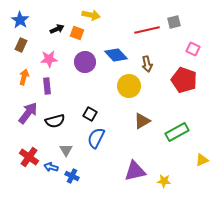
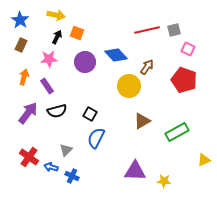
yellow arrow: moved 35 px left
gray square: moved 8 px down
black arrow: moved 8 px down; rotated 40 degrees counterclockwise
pink square: moved 5 px left
brown arrow: moved 3 px down; rotated 133 degrees counterclockwise
purple rectangle: rotated 28 degrees counterclockwise
black semicircle: moved 2 px right, 10 px up
gray triangle: rotated 16 degrees clockwise
yellow triangle: moved 2 px right
purple triangle: rotated 15 degrees clockwise
